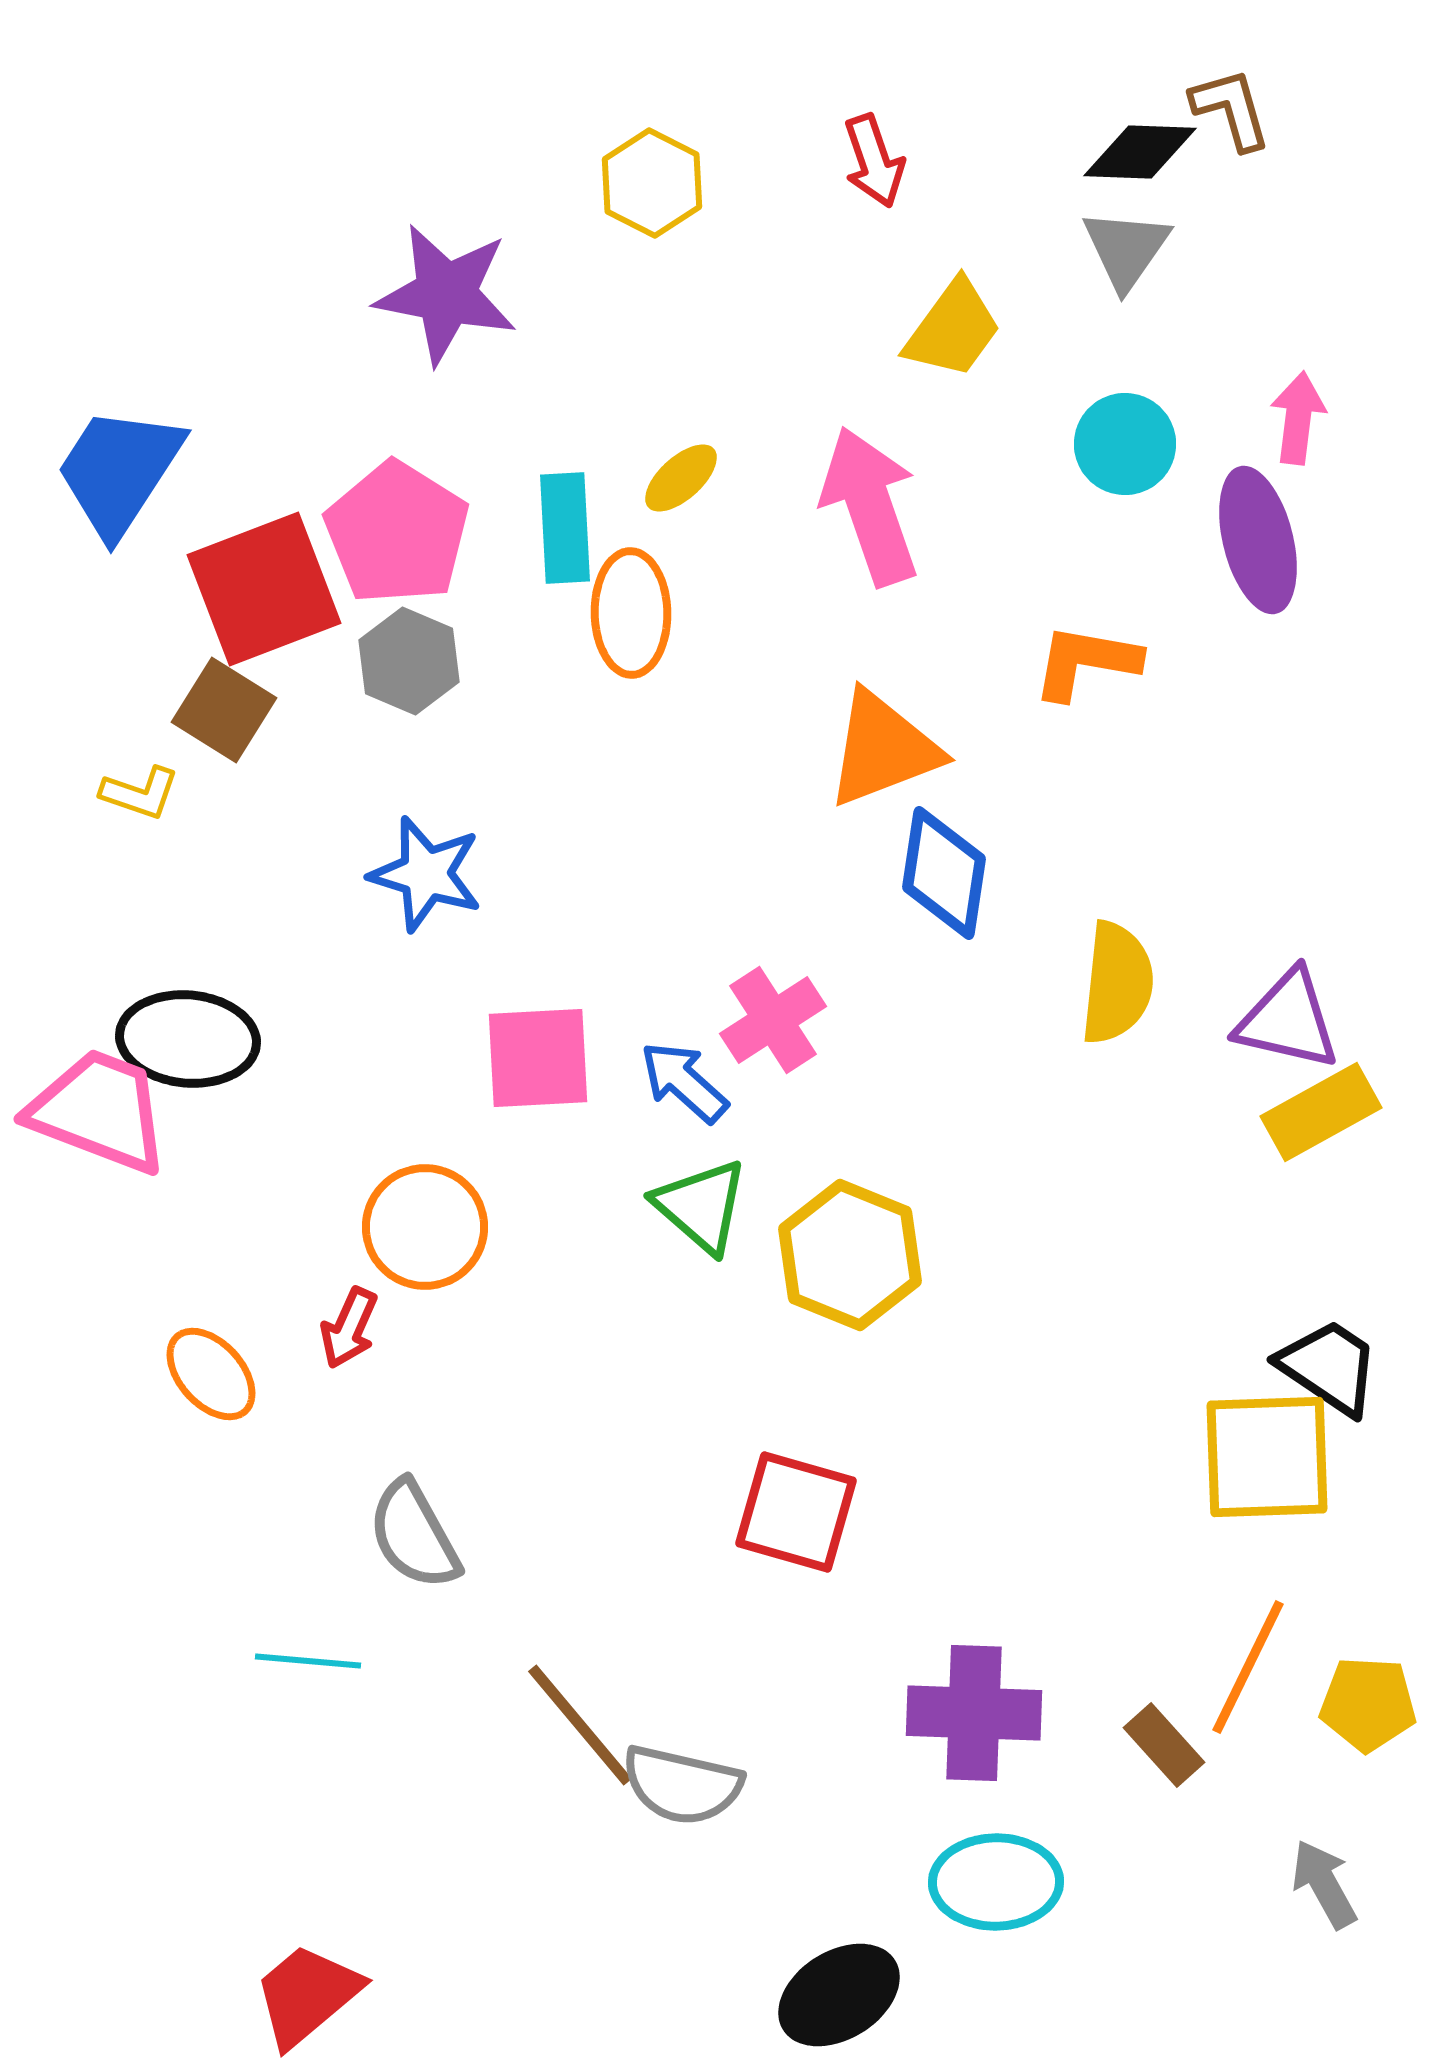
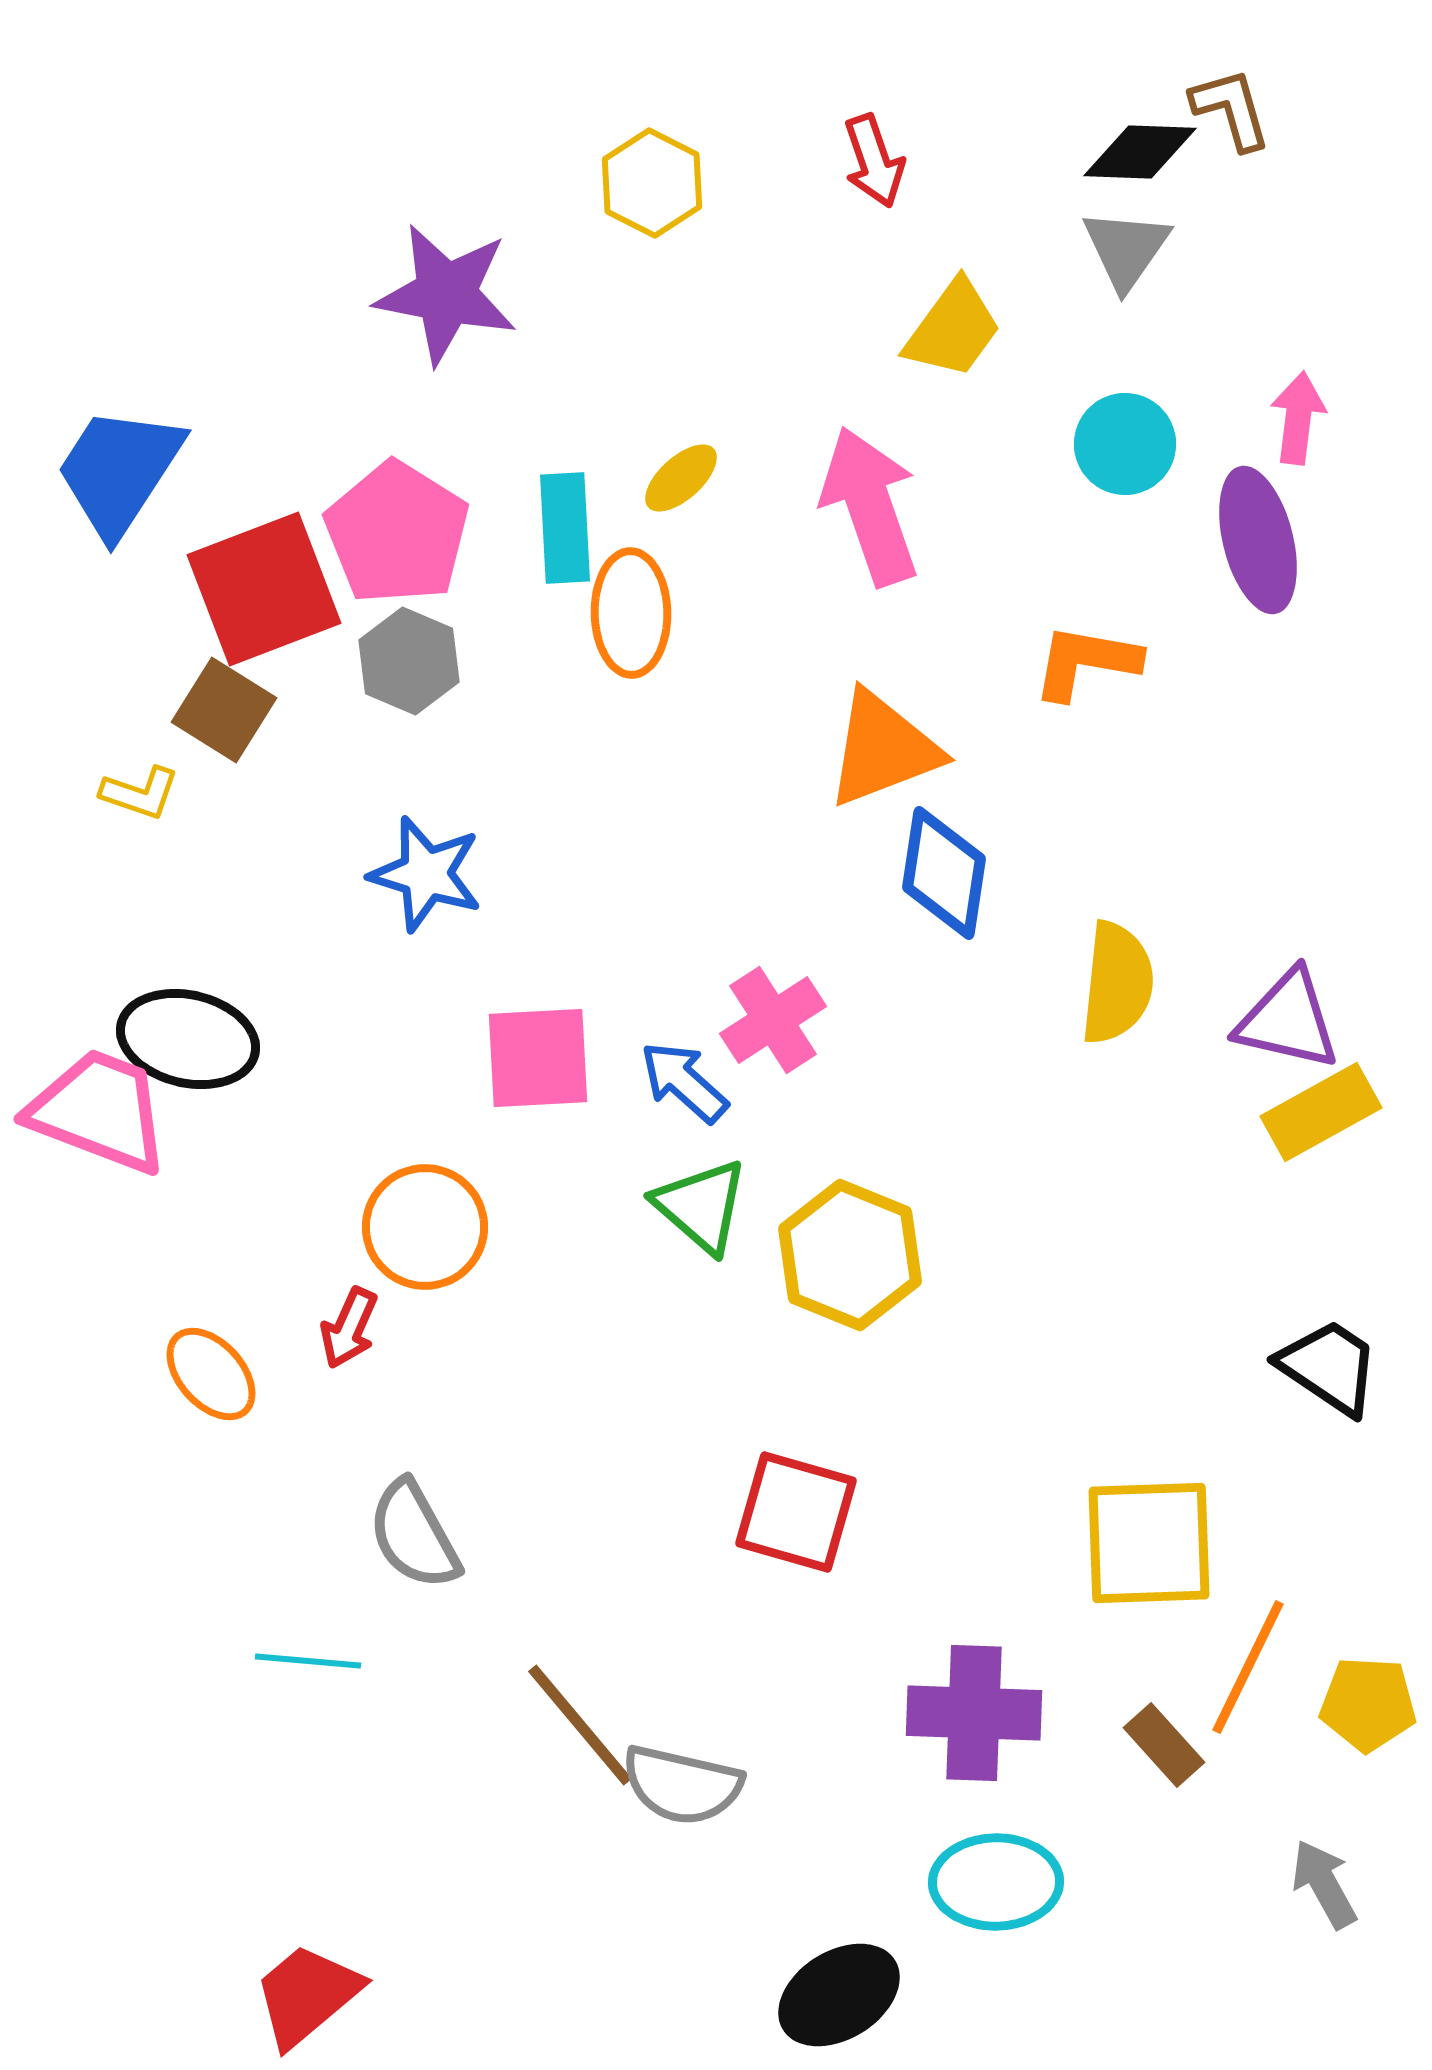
black ellipse at (188, 1039): rotated 8 degrees clockwise
yellow square at (1267, 1457): moved 118 px left, 86 px down
